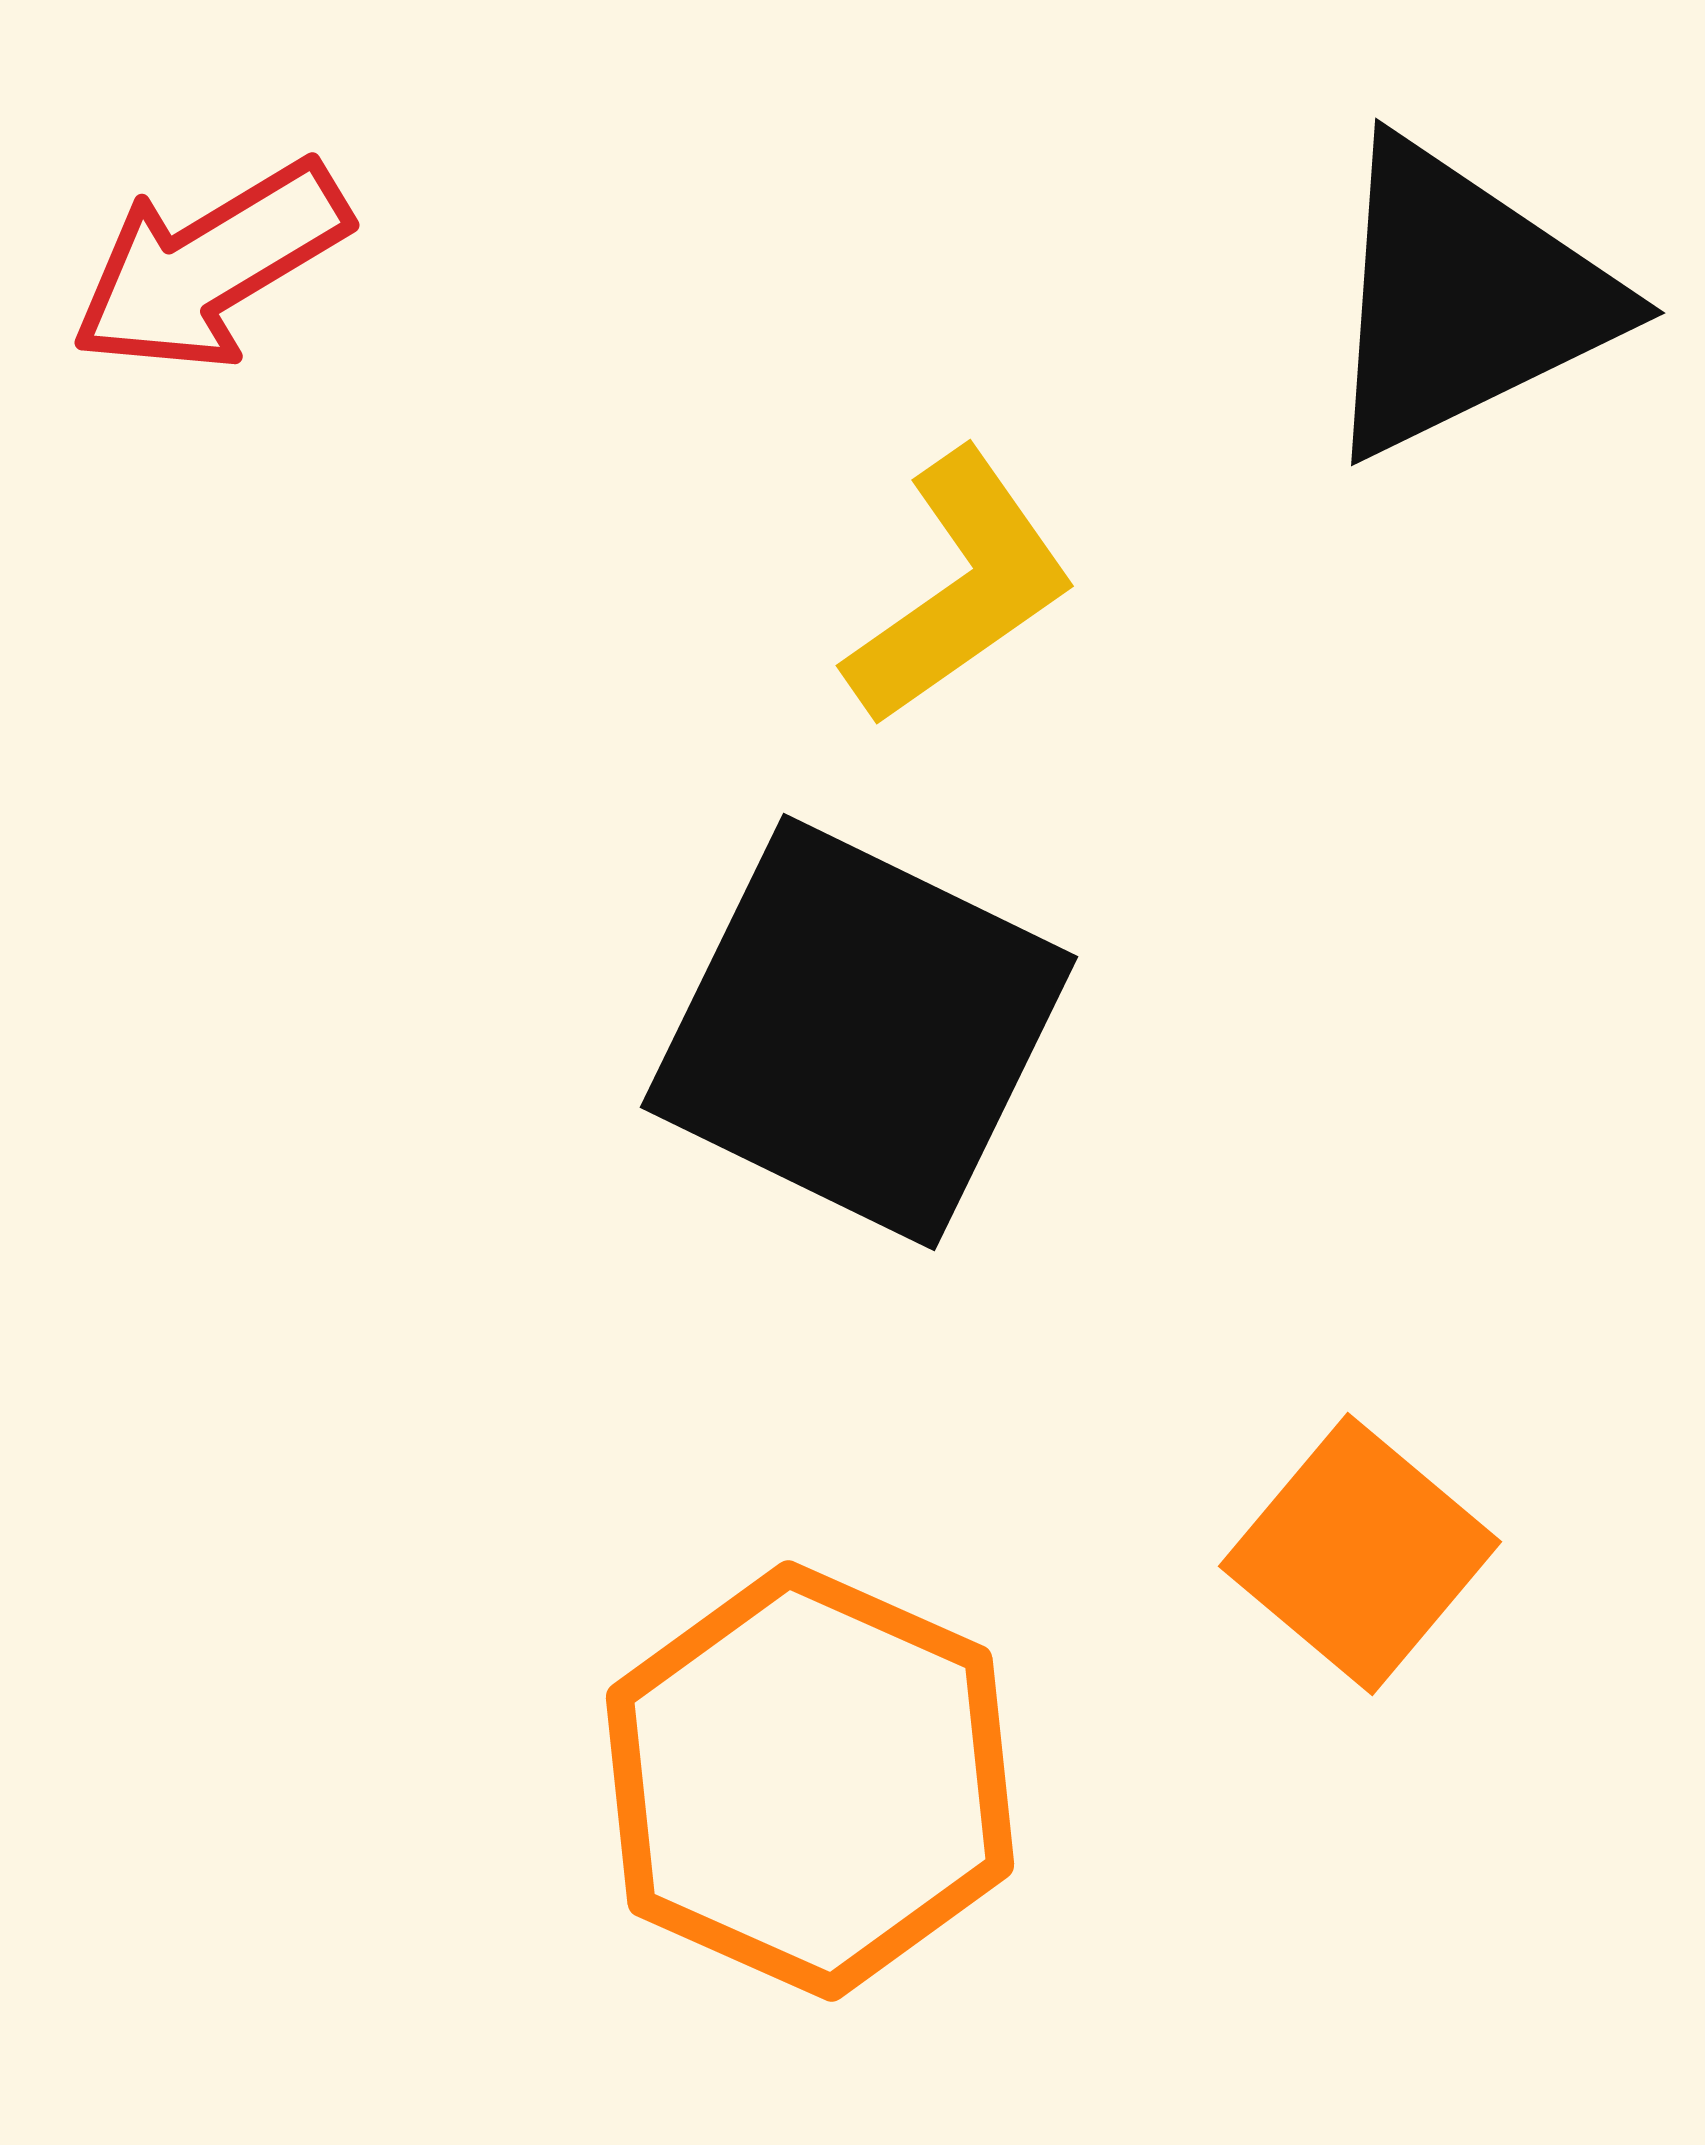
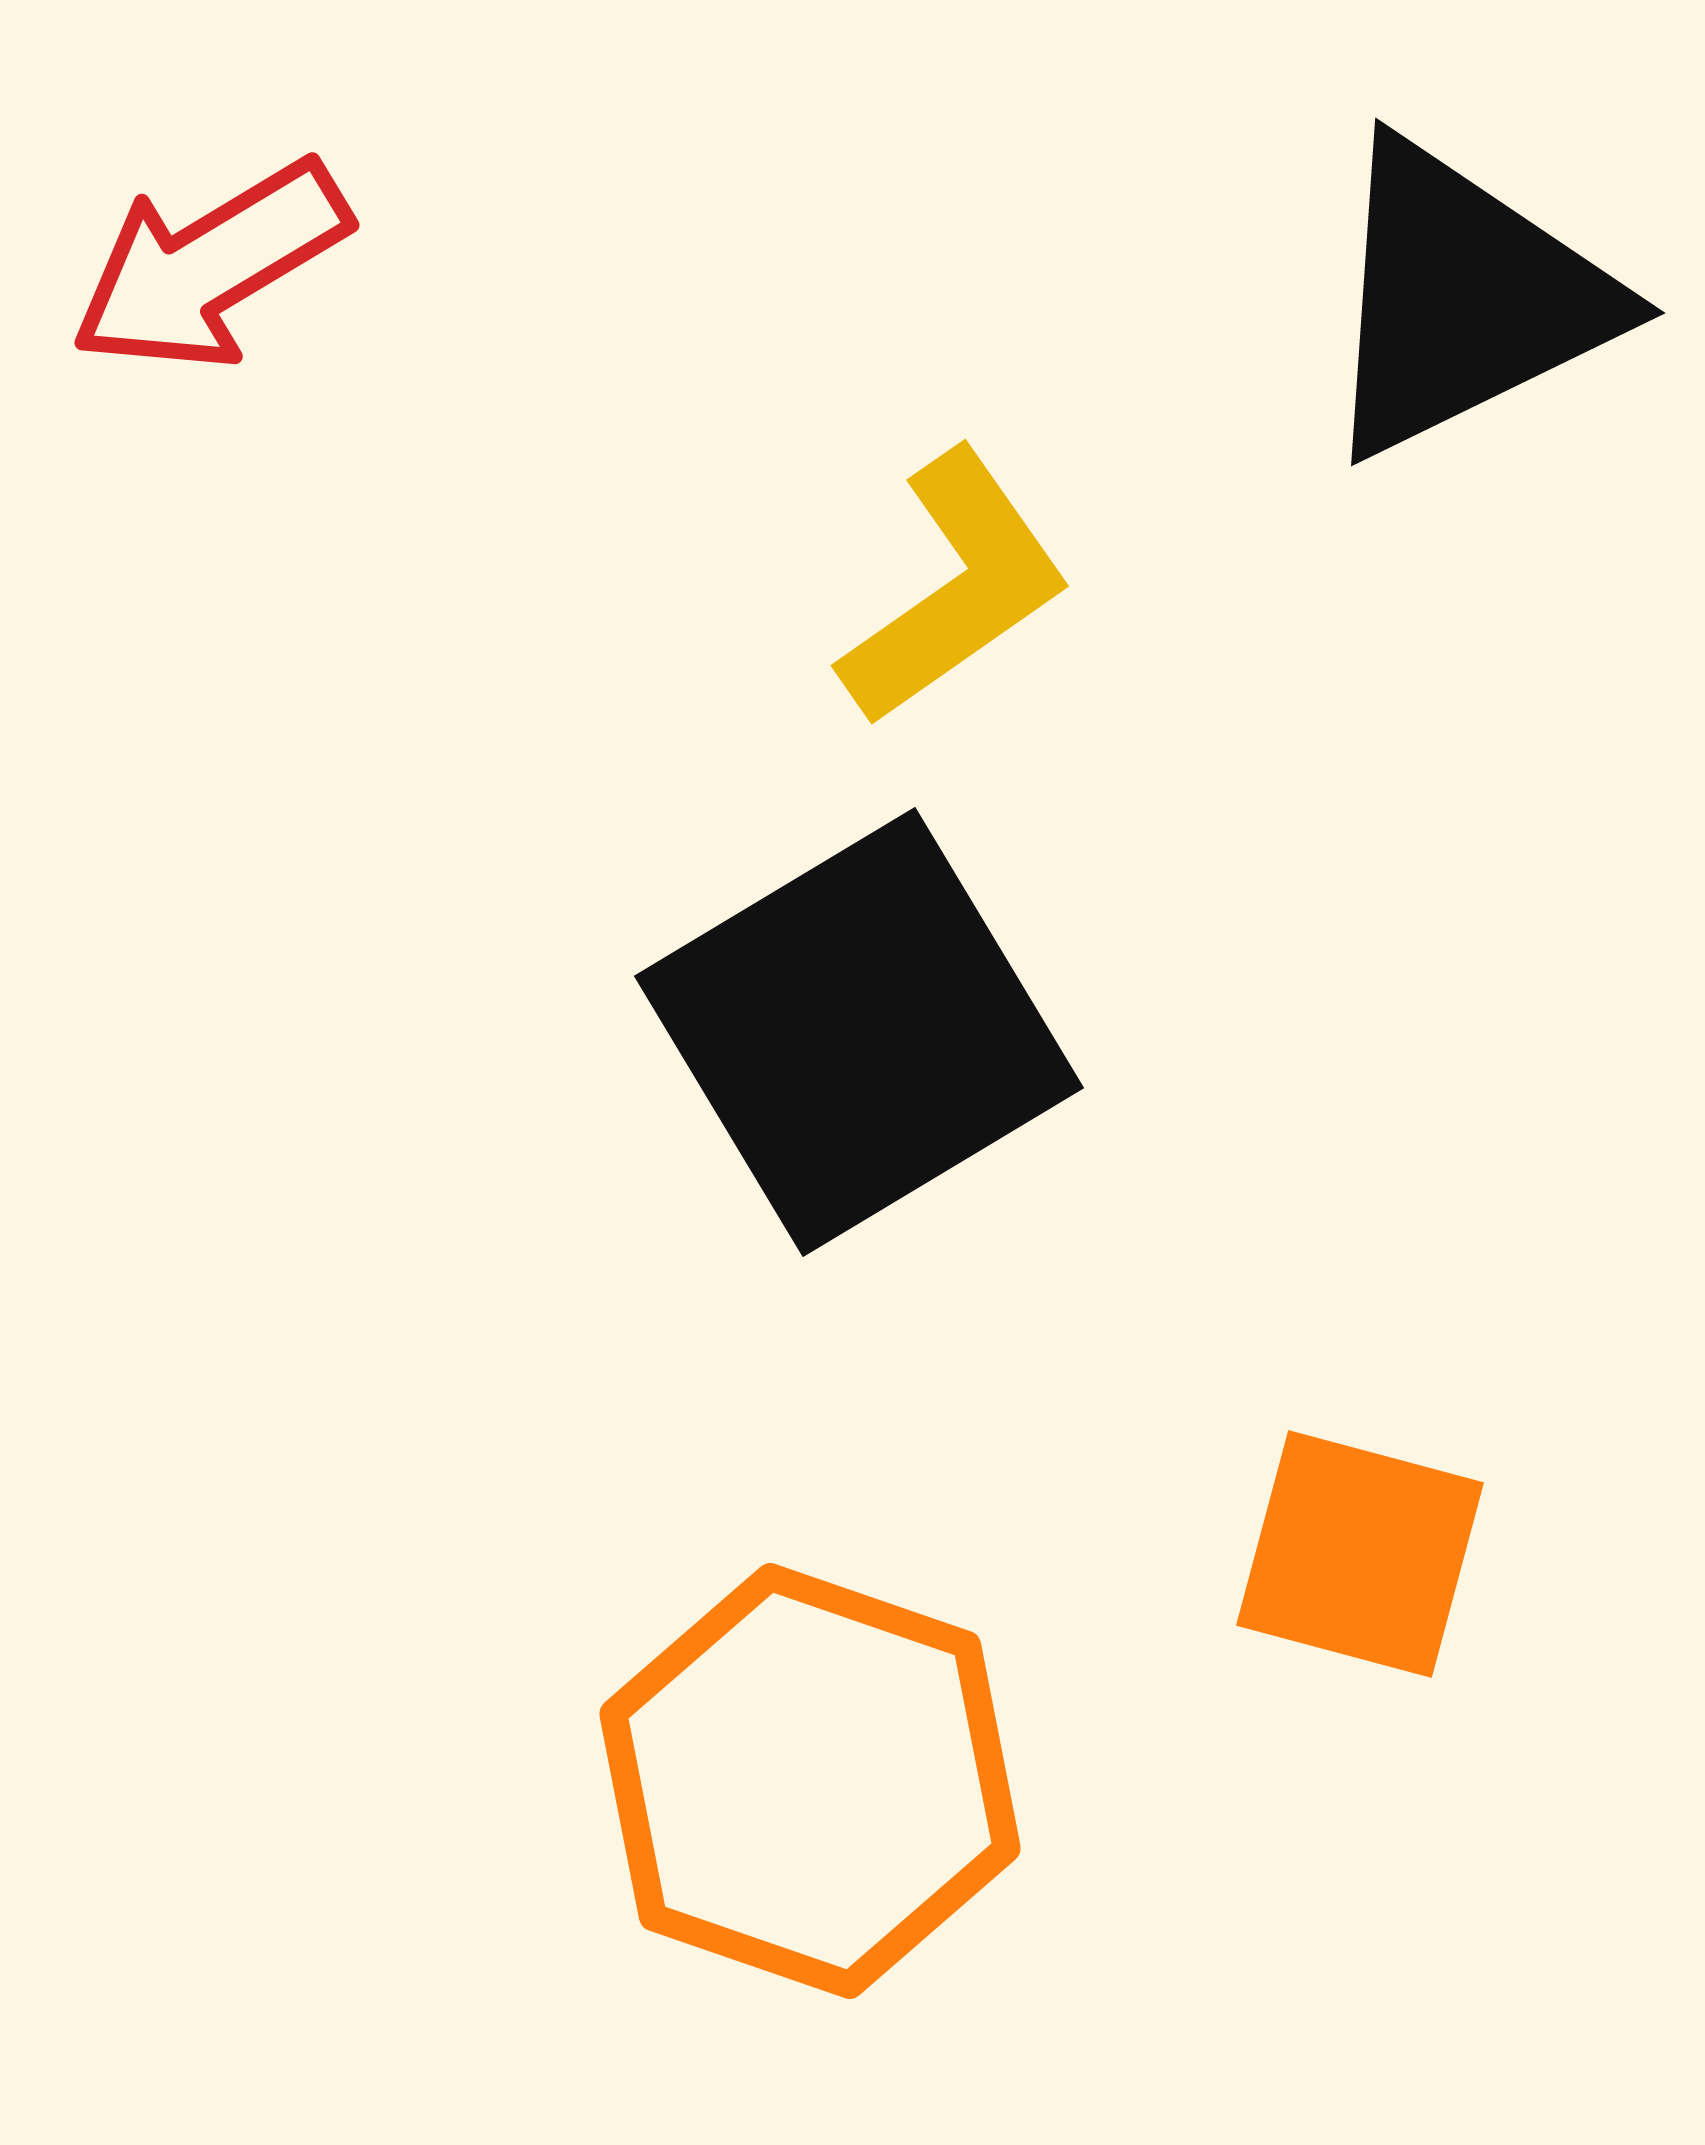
yellow L-shape: moved 5 px left
black square: rotated 33 degrees clockwise
orange square: rotated 25 degrees counterclockwise
orange hexagon: rotated 5 degrees counterclockwise
